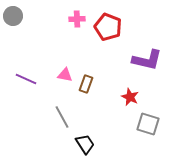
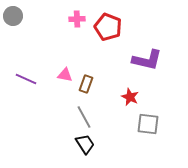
gray line: moved 22 px right
gray square: rotated 10 degrees counterclockwise
